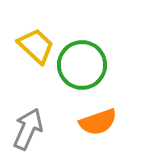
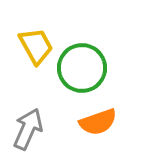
yellow trapezoid: rotated 18 degrees clockwise
green circle: moved 3 px down
